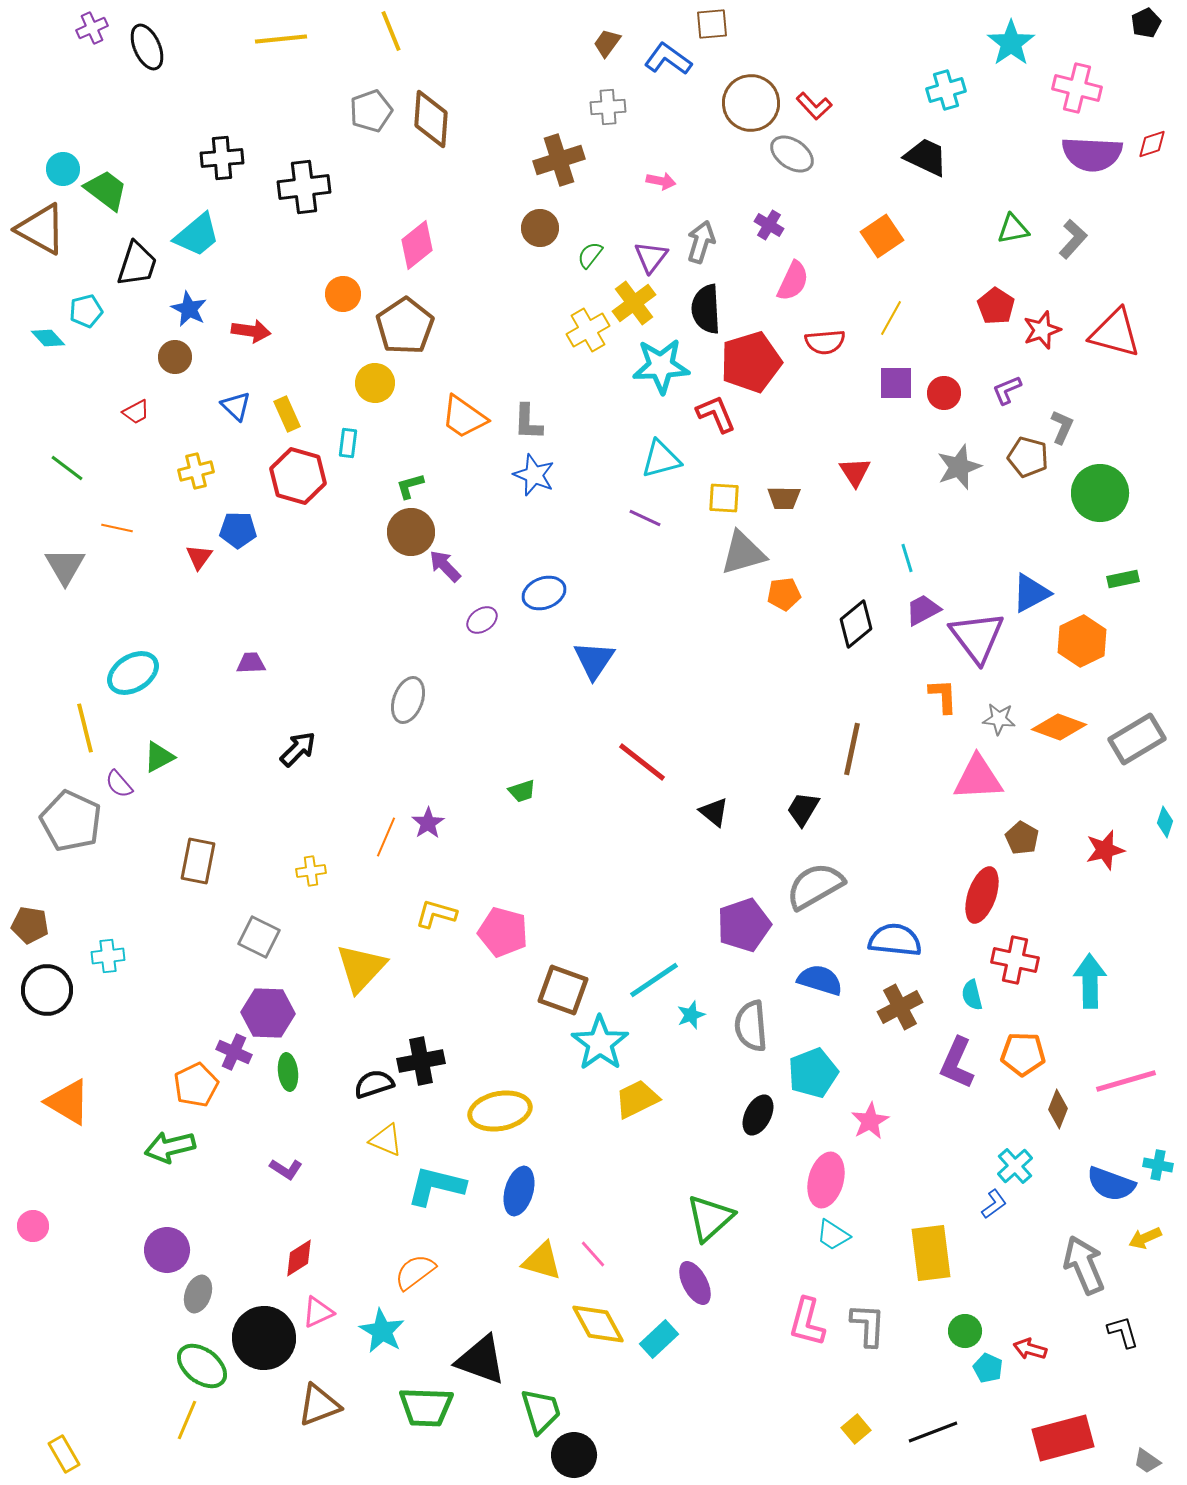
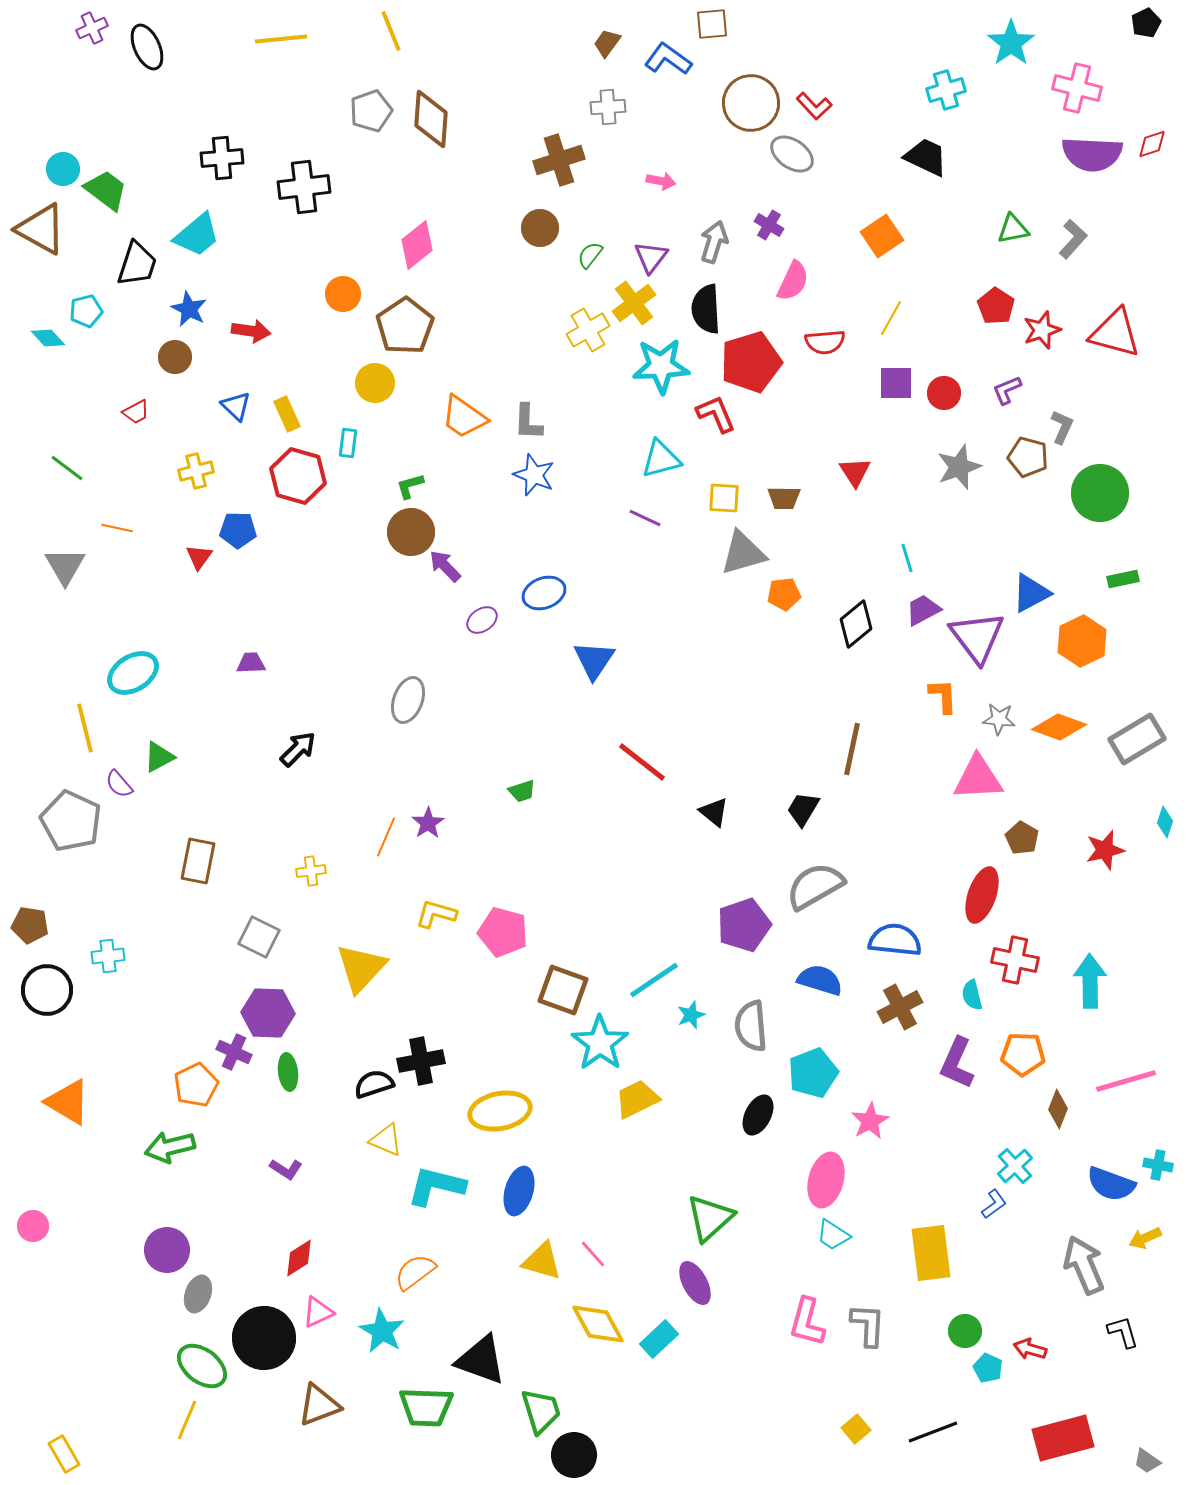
gray arrow at (701, 242): moved 13 px right
